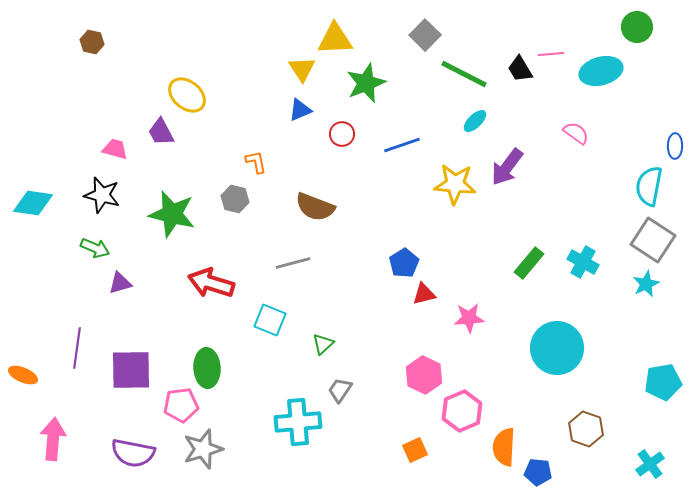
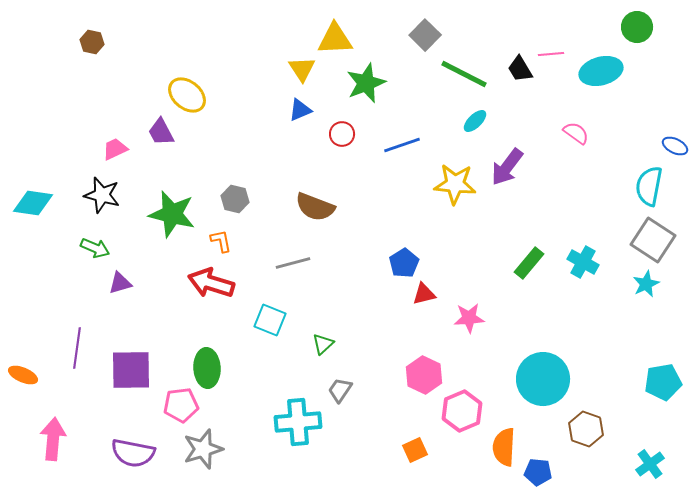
blue ellipse at (675, 146): rotated 65 degrees counterclockwise
pink trapezoid at (115, 149): rotated 40 degrees counterclockwise
orange L-shape at (256, 162): moved 35 px left, 79 px down
cyan circle at (557, 348): moved 14 px left, 31 px down
